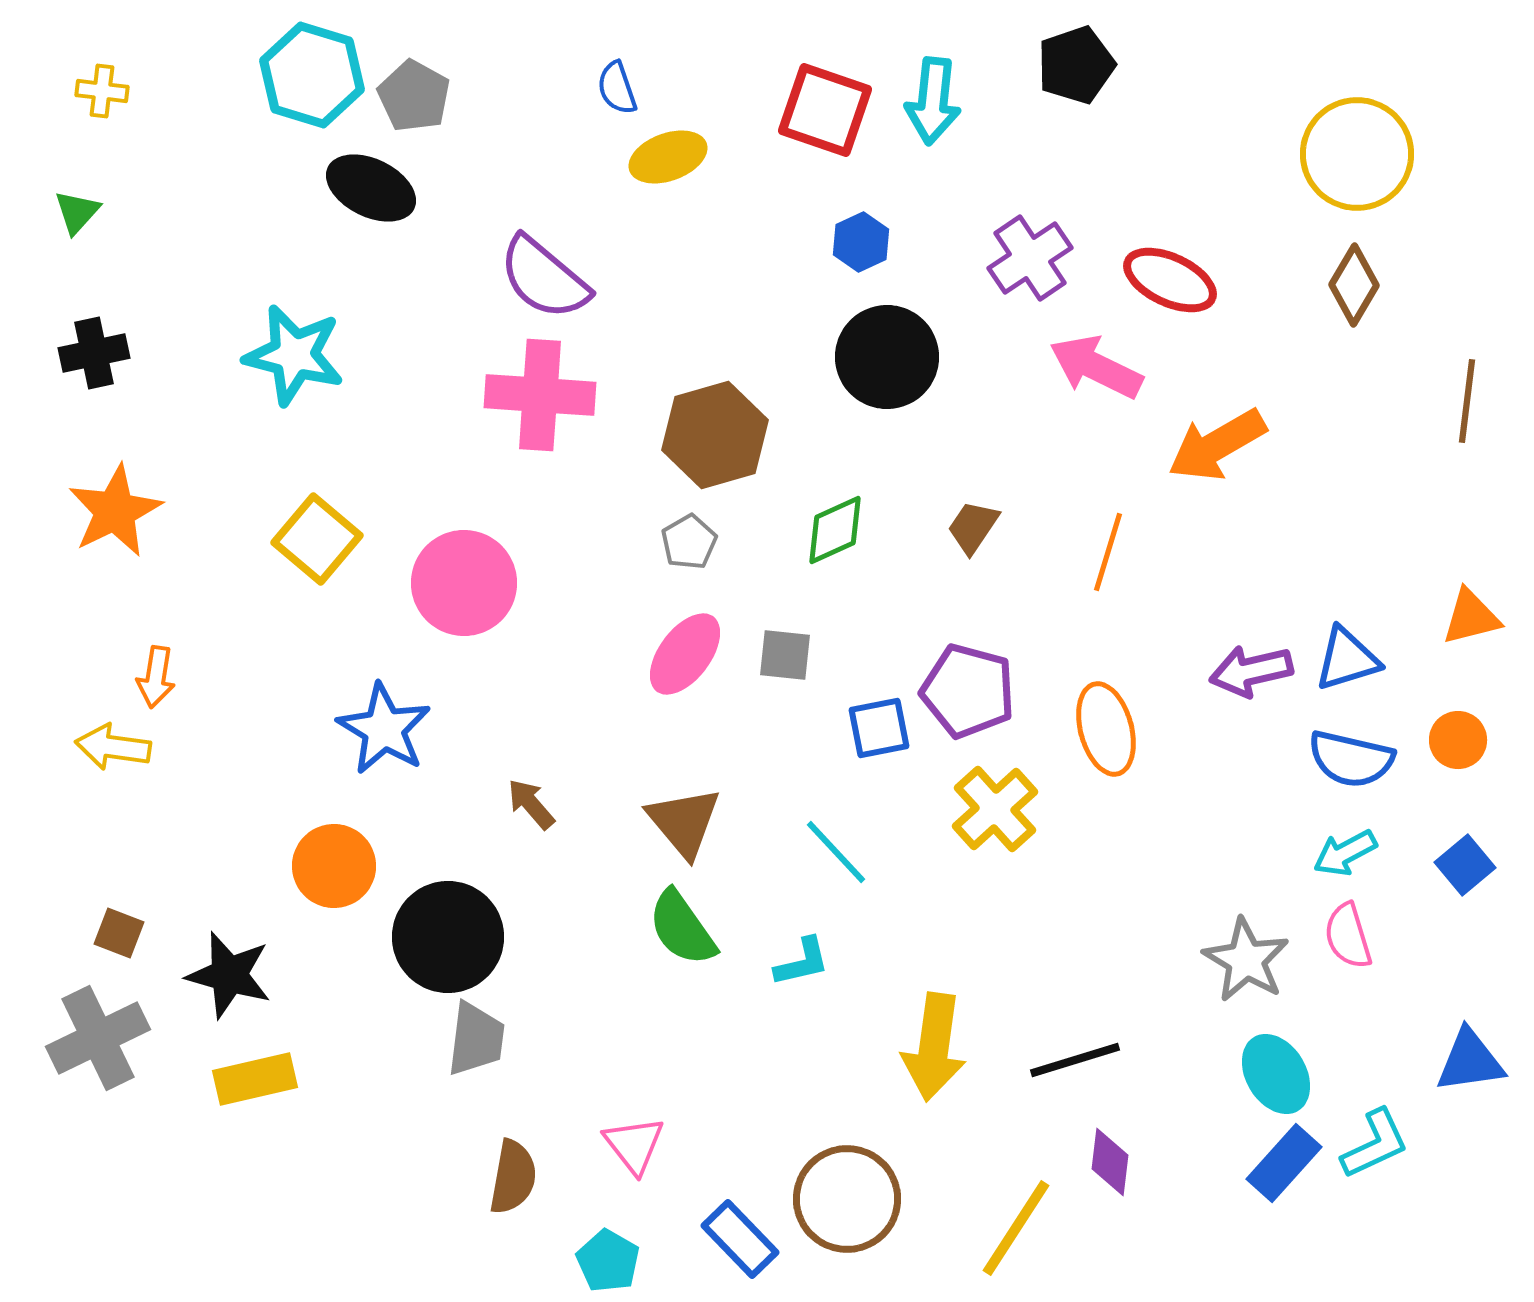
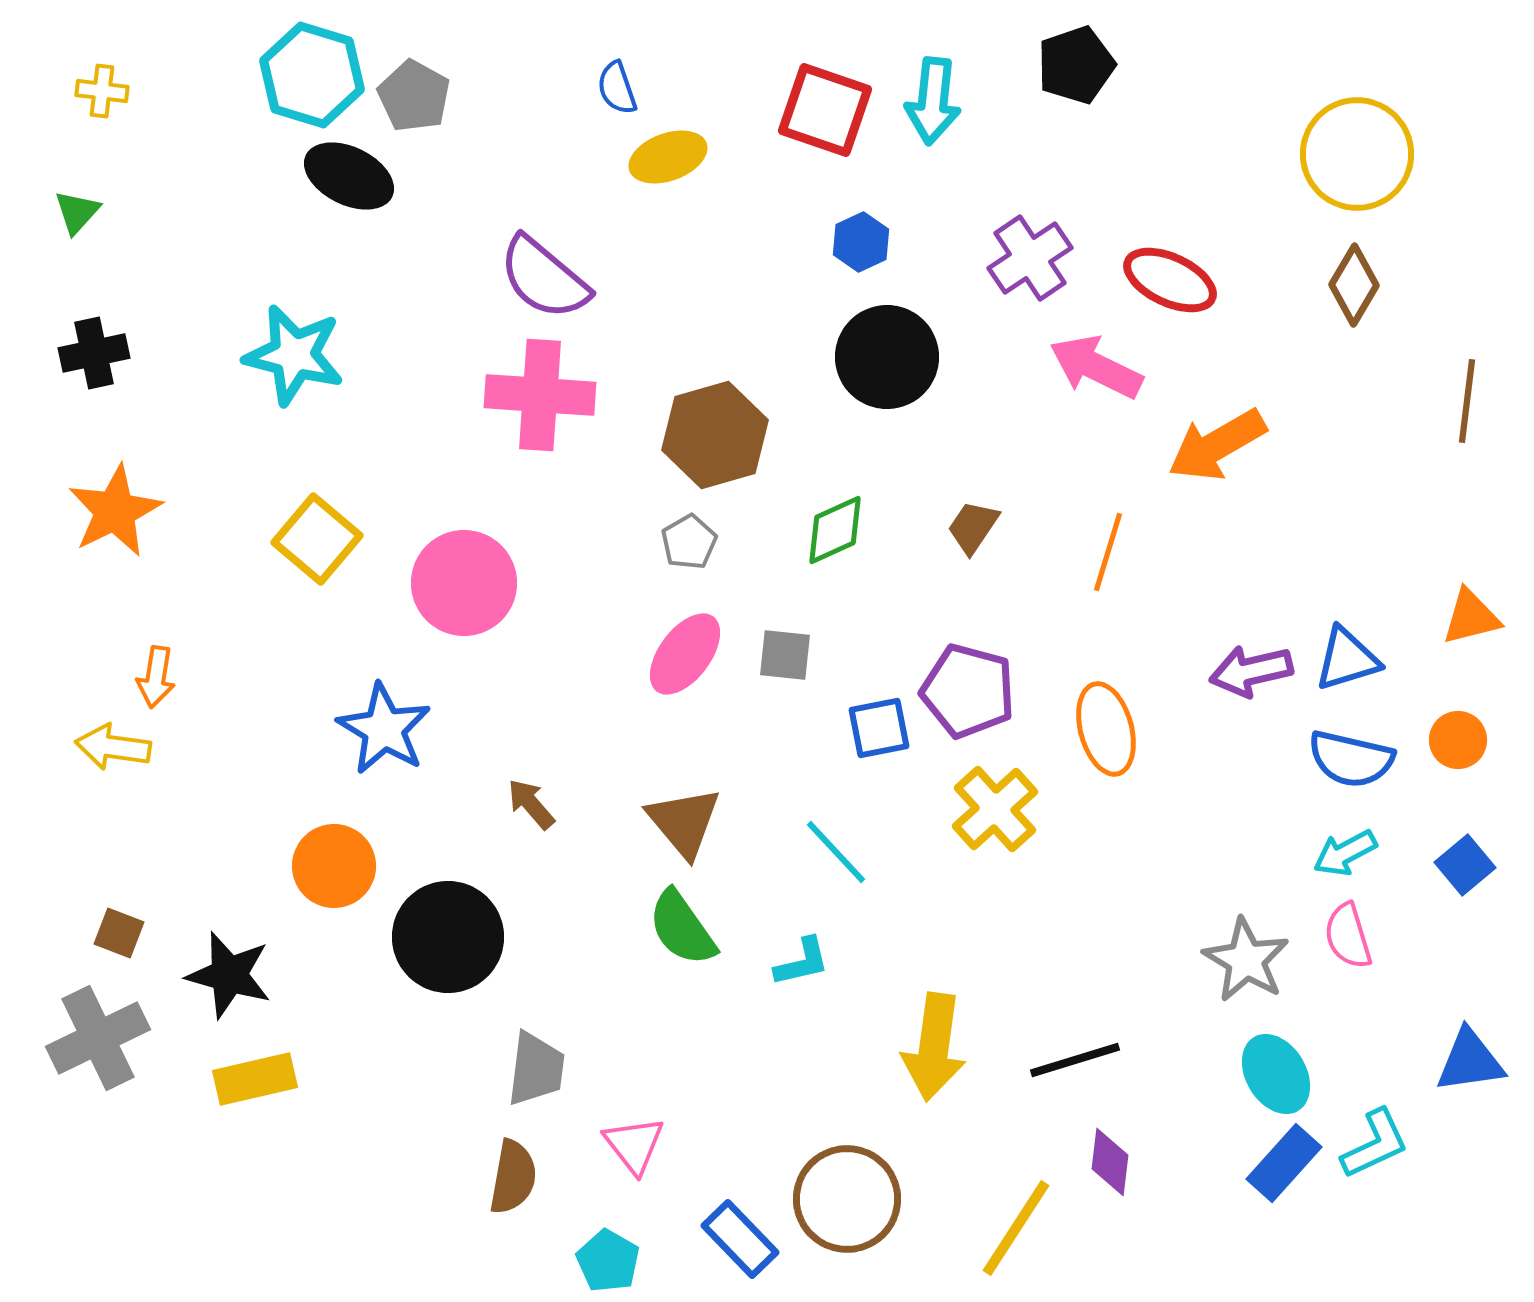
black ellipse at (371, 188): moved 22 px left, 12 px up
gray trapezoid at (476, 1039): moved 60 px right, 30 px down
